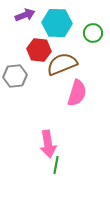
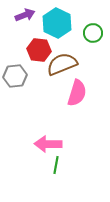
cyan hexagon: rotated 24 degrees clockwise
pink arrow: rotated 100 degrees clockwise
